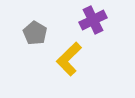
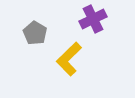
purple cross: moved 1 px up
